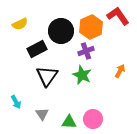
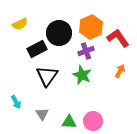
red L-shape: moved 22 px down
black circle: moved 2 px left, 2 px down
pink circle: moved 2 px down
